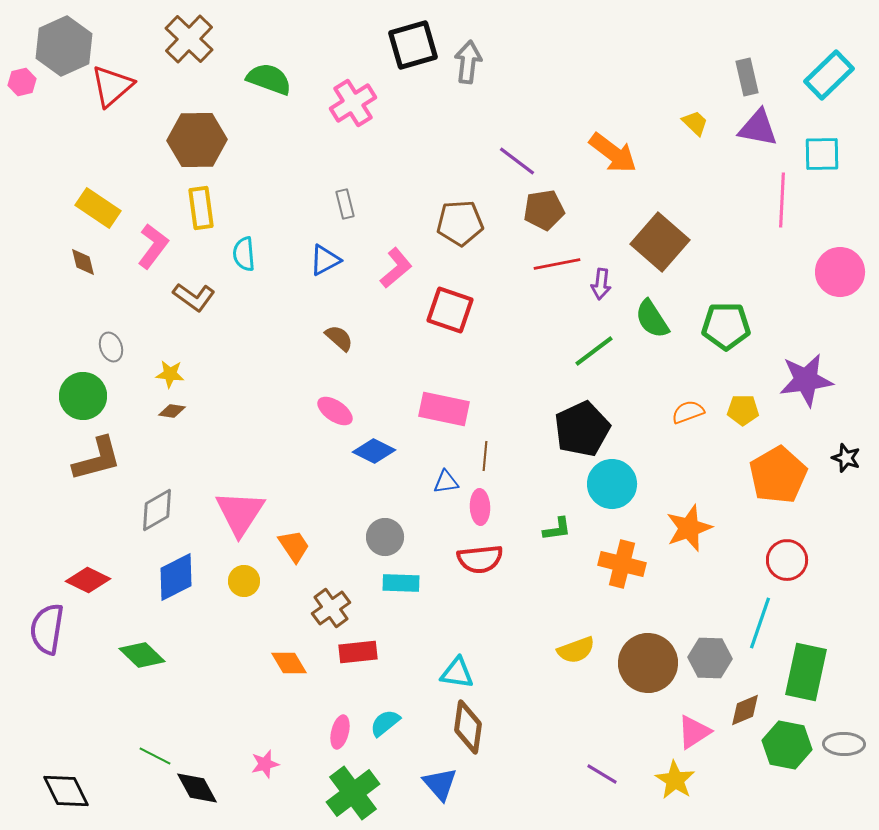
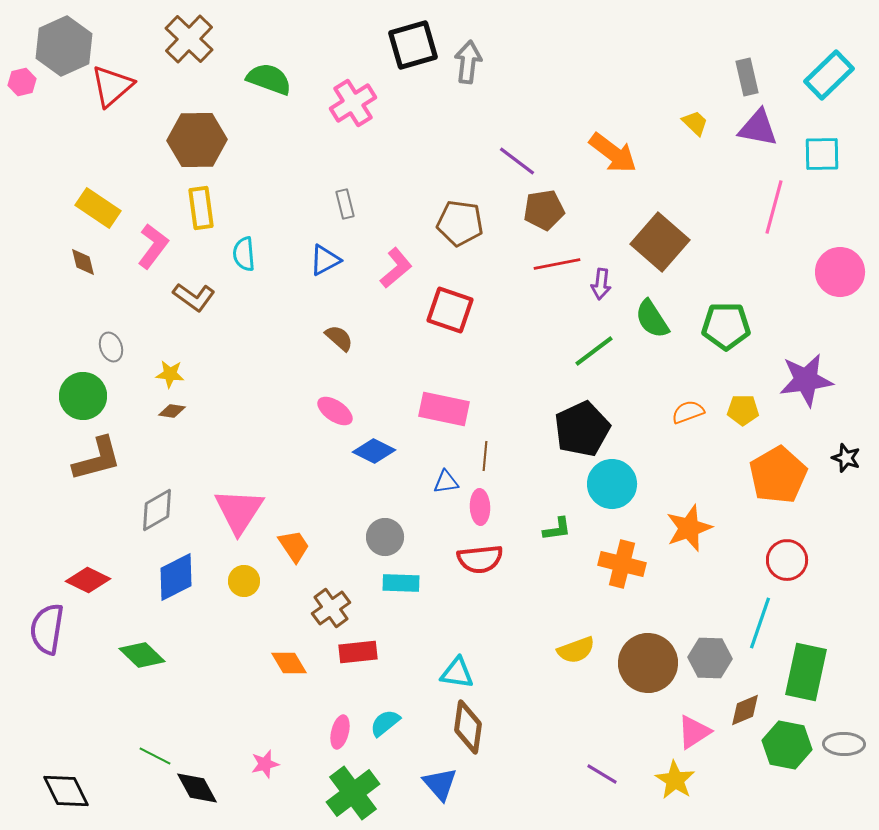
pink line at (782, 200): moved 8 px left, 7 px down; rotated 12 degrees clockwise
brown pentagon at (460, 223): rotated 12 degrees clockwise
pink triangle at (240, 513): moved 1 px left, 2 px up
